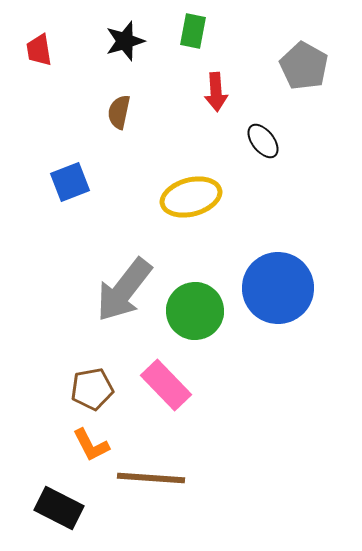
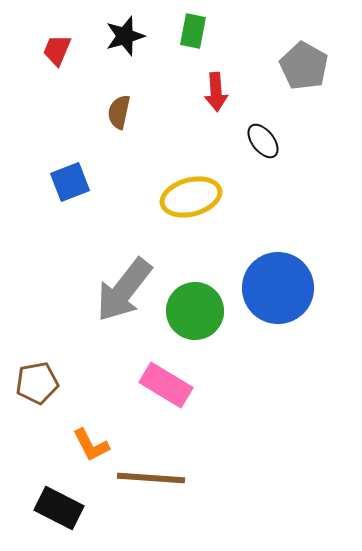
black star: moved 5 px up
red trapezoid: moved 18 px right; rotated 32 degrees clockwise
pink rectangle: rotated 15 degrees counterclockwise
brown pentagon: moved 55 px left, 6 px up
